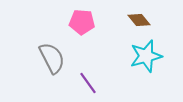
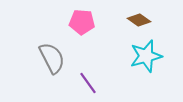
brown diamond: rotated 15 degrees counterclockwise
